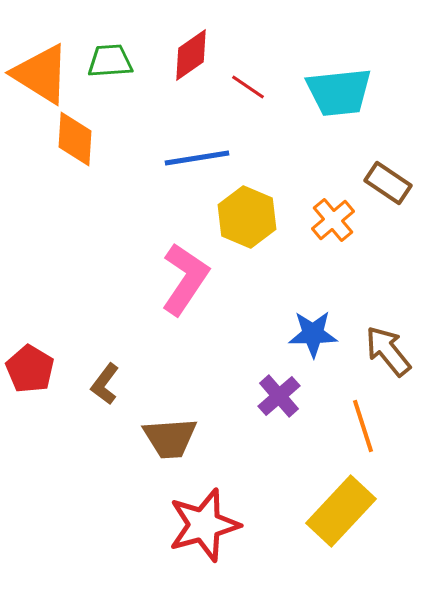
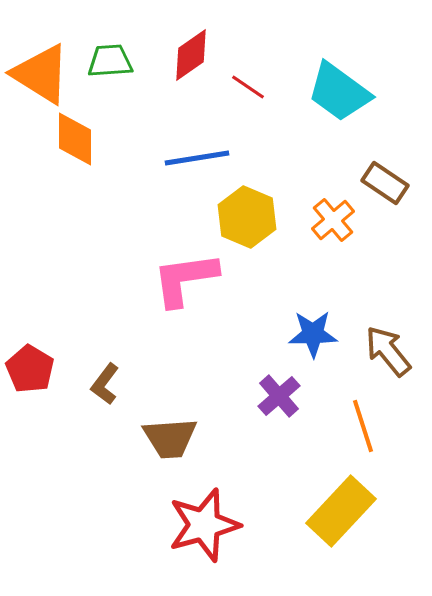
cyan trapezoid: rotated 42 degrees clockwise
orange diamond: rotated 4 degrees counterclockwise
brown rectangle: moved 3 px left
pink L-shape: rotated 132 degrees counterclockwise
